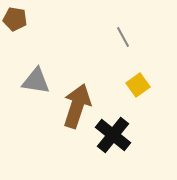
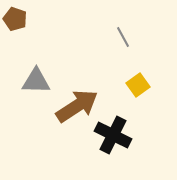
brown pentagon: rotated 10 degrees clockwise
gray triangle: rotated 8 degrees counterclockwise
brown arrow: rotated 39 degrees clockwise
black cross: rotated 12 degrees counterclockwise
